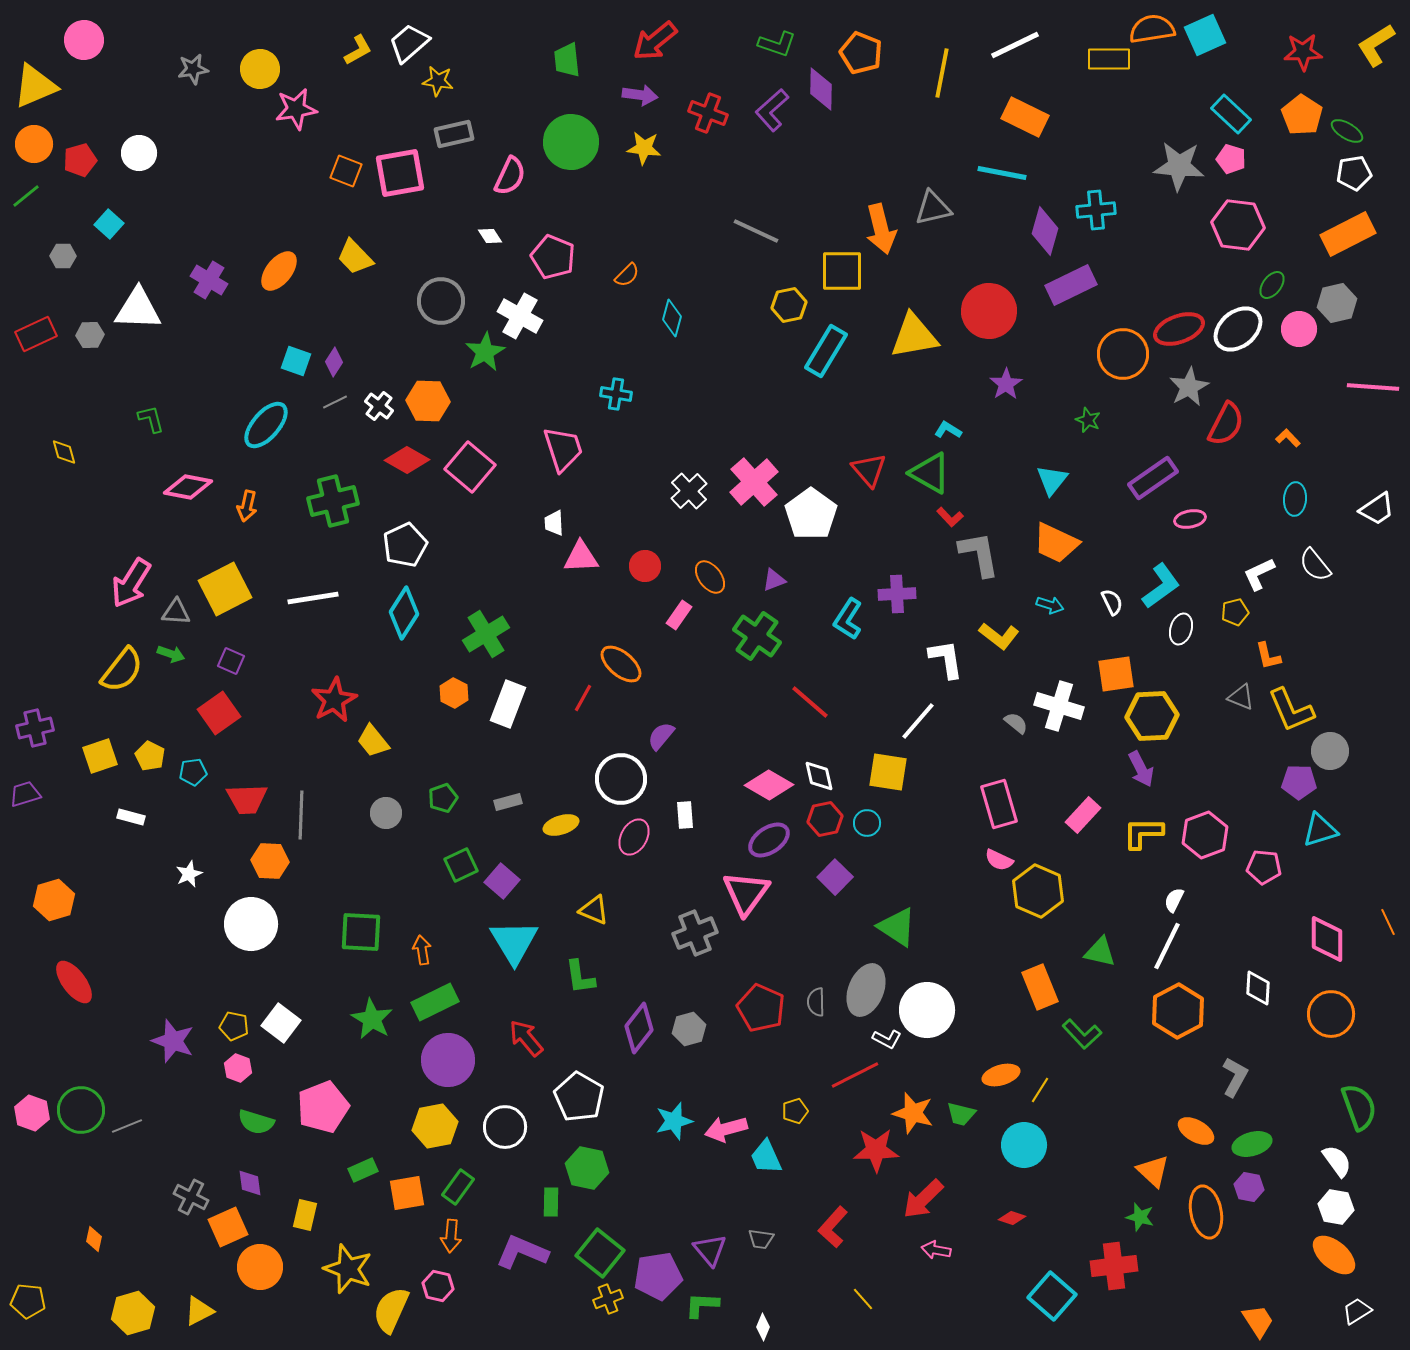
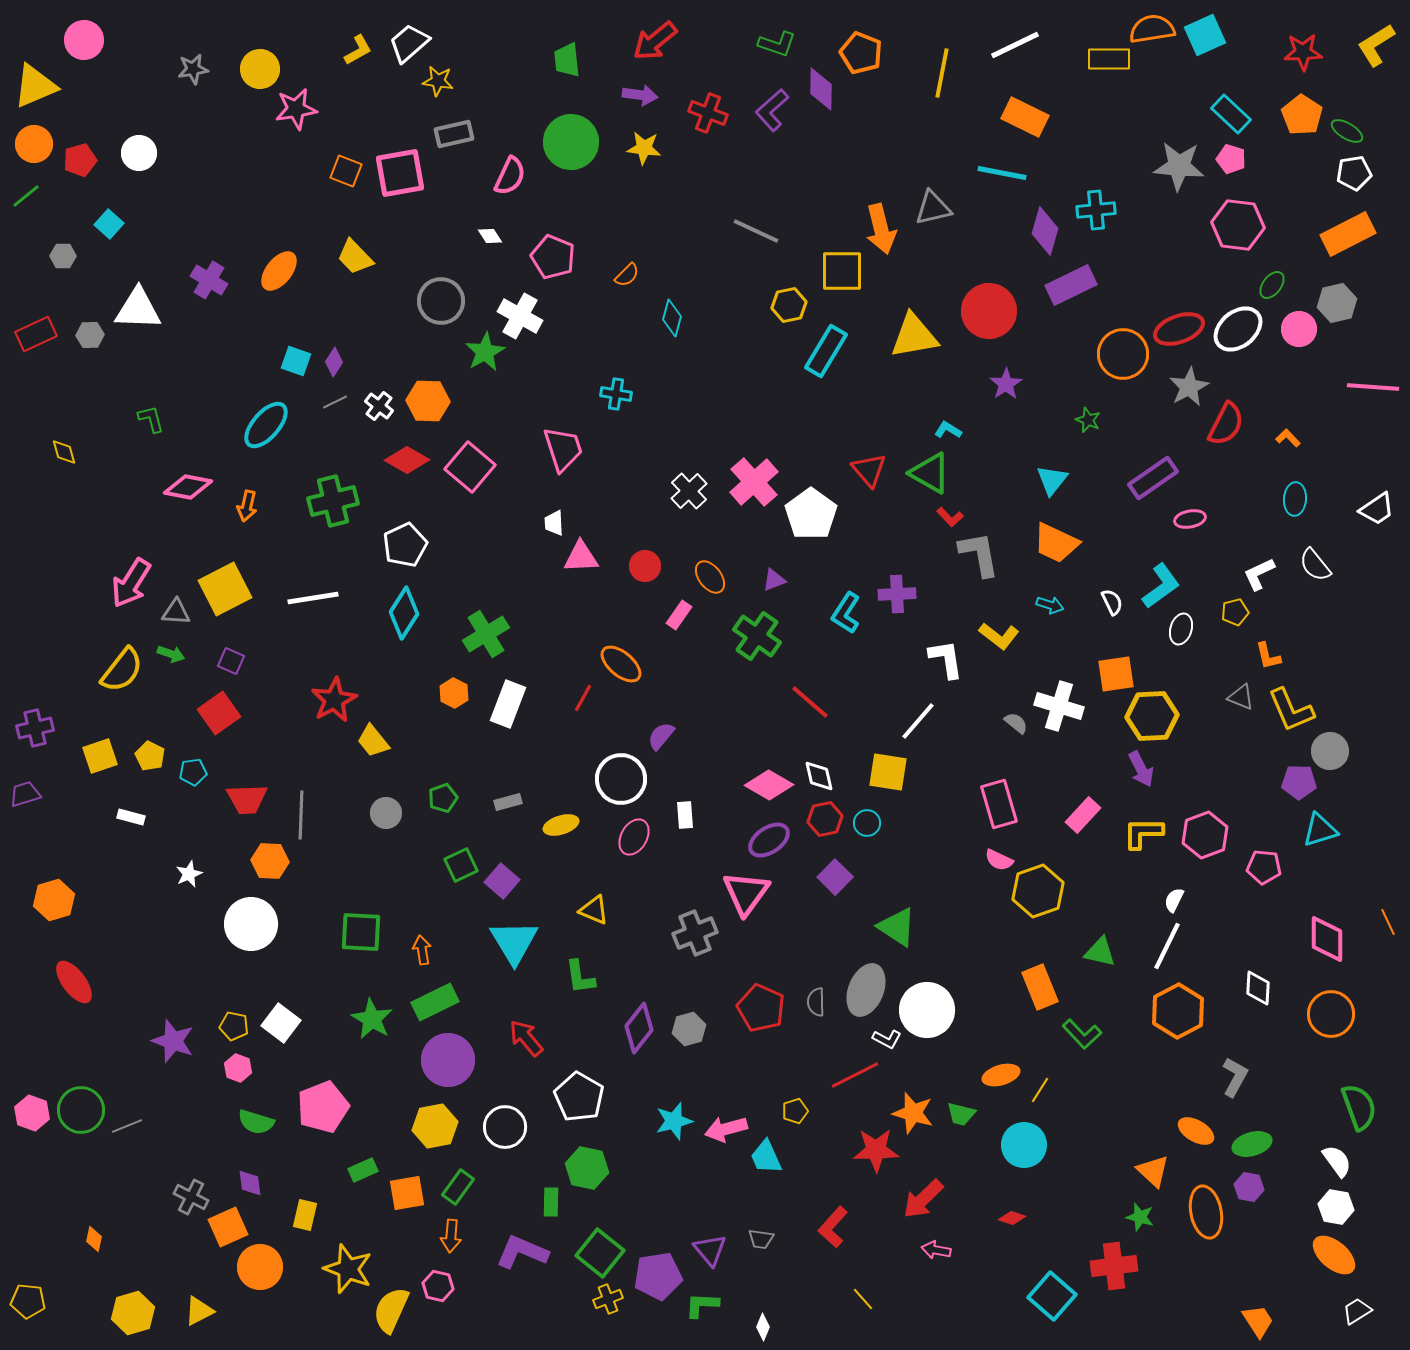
cyan L-shape at (848, 619): moved 2 px left, 6 px up
yellow hexagon at (1038, 891): rotated 18 degrees clockwise
